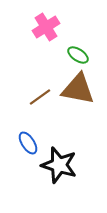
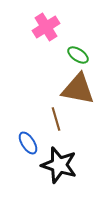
brown line: moved 16 px right, 22 px down; rotated 70 degrees counterclockwise
